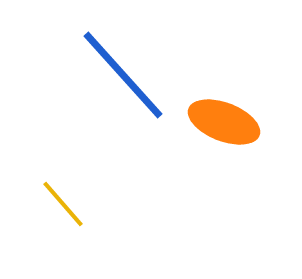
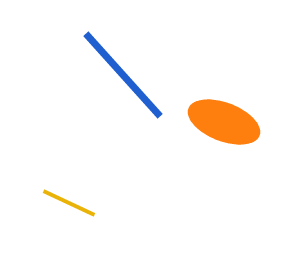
yellow line: moved 6 px right, 1 px up; rotated 24 degrees counterclockwise
